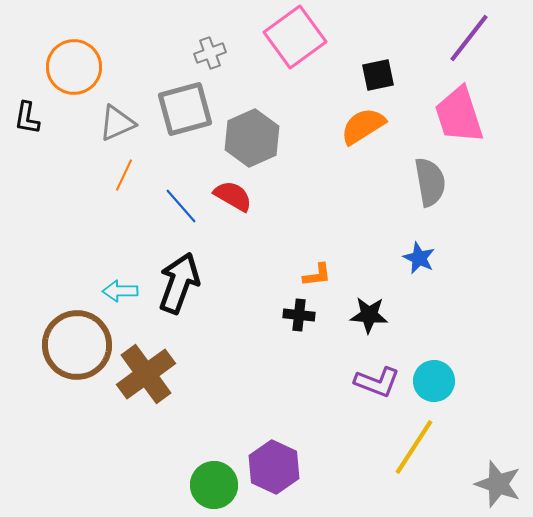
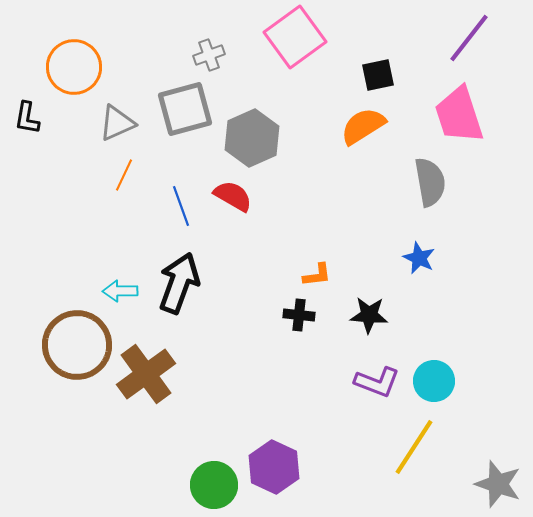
gray cross: moved 1 px left, 2 px down
blue line: rotated 21 degrees clockwise
